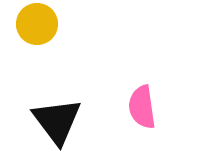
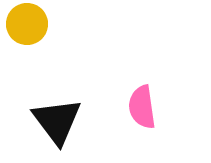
yellow circle: moved 10 px left
